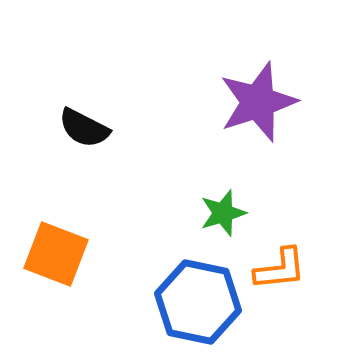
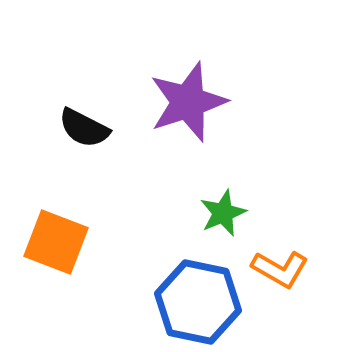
purple star: moved 70 px left
green star: rotated 6 degrees counterclockwise
orange square: moved 12 px up
orange L-shape: rotated 36 degrees clockwise
